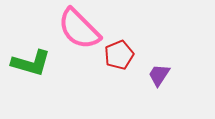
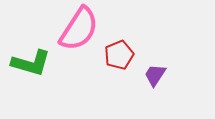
pink semicircle: rotated 102 degrees counterclockwise
purple trapezoid: moved 4 px left
